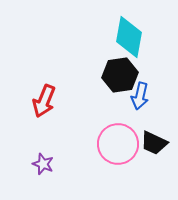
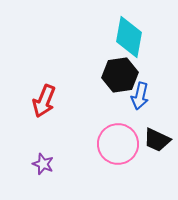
black trapezoid: moved 3 px right, 3 px up
